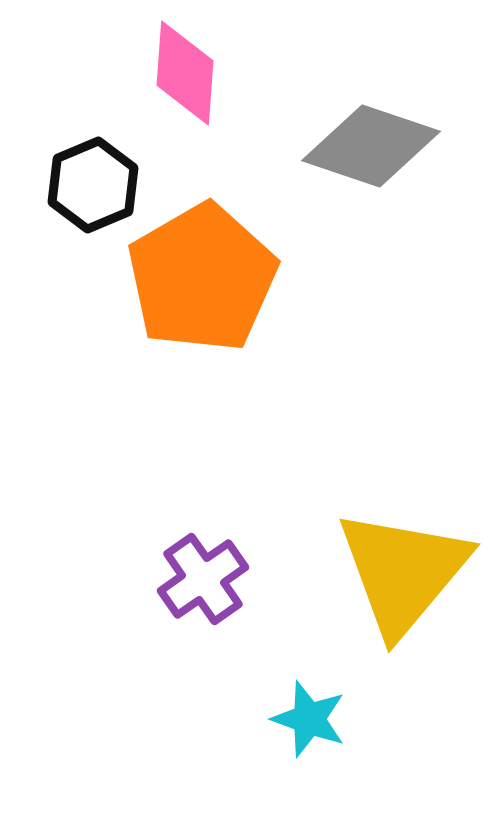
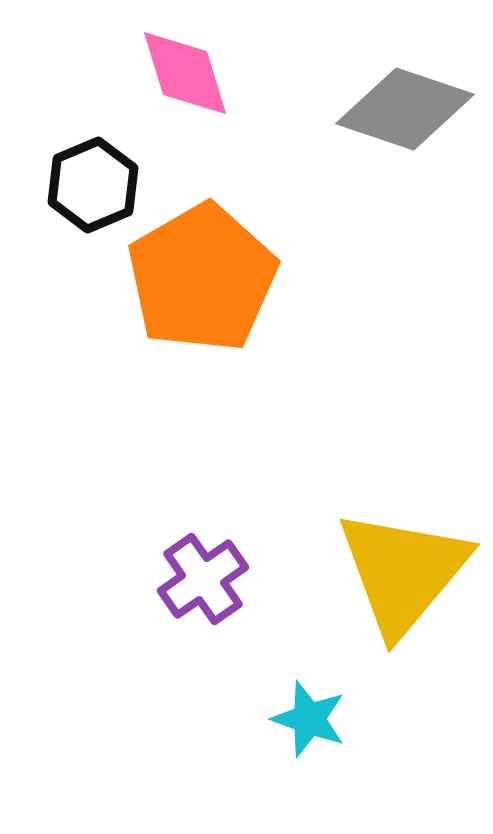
pink diamond: rotated 21 degrees counterclockwise
gray diamond: moved 34 px right, 37 px up
